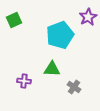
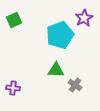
purple star: moved 4 px left, 1 px down
green triangle: moved 4 px right, 1 px down
purple cross: moved 11 px left, 7 px down
gray cross: moved 1 px right, 2 px up
